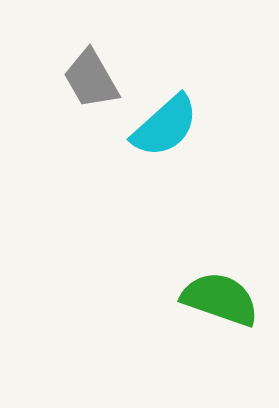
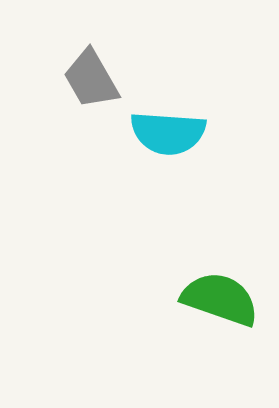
cyan semicircle: moved 3 px right, 7 px down; rotated 46 degrees clockwise
